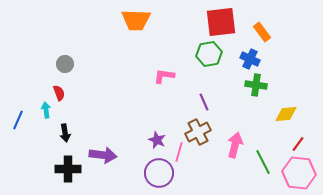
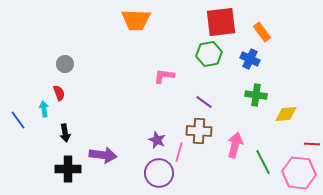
green cross: moved 10 px down
purple line: rotated 30 degrees counterclockwise
cyan arrow: moved 2 px left, 1 px up
blue line: rotated 60 degrees counterclockwise
brown cross: moved 1 px right, 1 px up; rotated 30 degrees clockwise
red line: moved 14 px right; rotated 56 degrees clockwise
